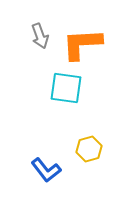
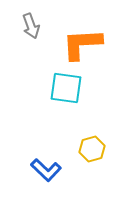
gray arrow: moved 9 px left, 10 px up
yellow hexagon: moved 3 px right
blue L-shape: rotated 8 degrees counterclockwise
